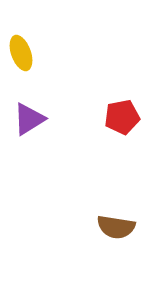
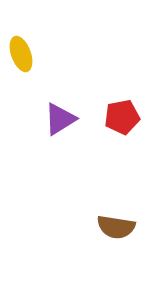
yellow ellipse: moved 1 px down
purple triangle: moved 31 px right
